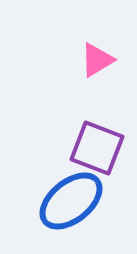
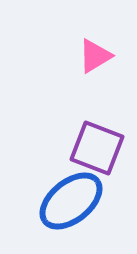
pink triangle: moved 2 px left, 4 px up
